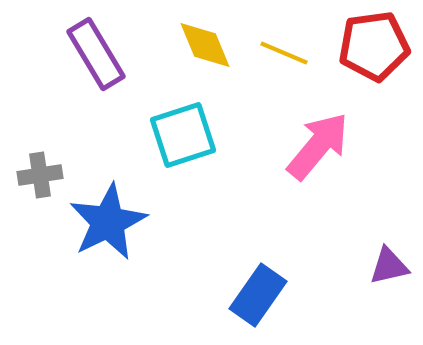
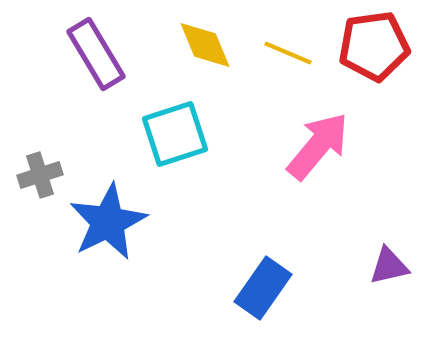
yellow line: moved 4 px right
cyan square: moved 8 px left, 1 px up
gray cross: rotated 9 degrees counterclockwise
blue rectangle: moved 5 px right, 7 px up
